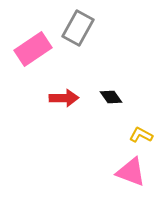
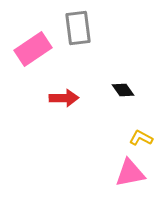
gray rectangle: rotated 36 degrees counterclockwise
black diamond: moved 12 px right, 7 px up
yellow L-shape: moved 3 px down
pink triangle: moved 1 px left, 1 px down; rotated 32 degrees counterclockwise
